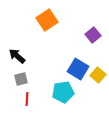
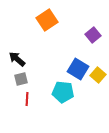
black arrow: moved 3 px down
cyan pentagon: rotated 15 degrees clockwise
